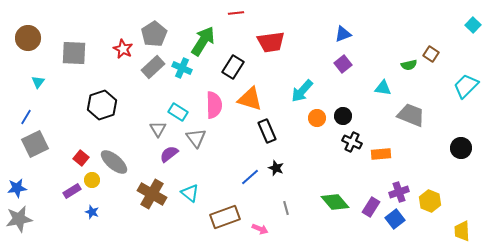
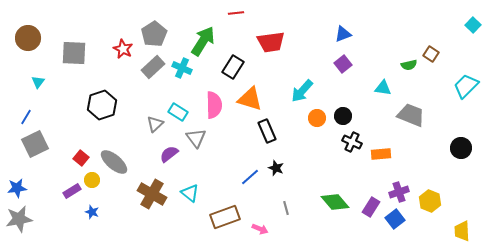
gray triangle at (158, 129): moved 3 px left, 5 px up; rotated 18 degrees clockwise
